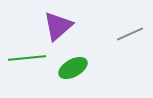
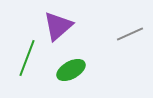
green line: rotated 63 degrees counterclockwise
green ellipse: moved 2 px left, 2 px down
